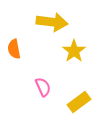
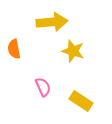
yellow arrow: rotated 12 degrees counterclockwise
yellow star: moved 1 px left; rotated 20 degrees counterclockwise
yellow rectangle: moved 2 px right, 1 px up; rotated 70 degrees clockwise
